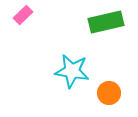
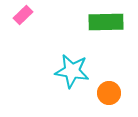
green rectangle: rotated 12 degrees clockwise
